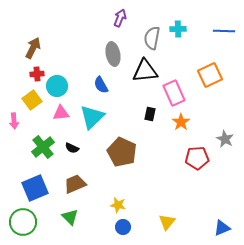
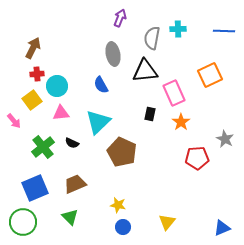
cyan triangle: moved 6 px right, 5 px down
pink arrow: rotated 35 degrees counterclockwise
black semicircle: moved 5 px up
